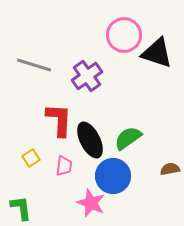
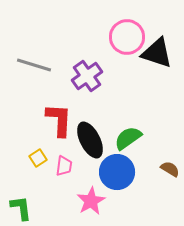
pink circle: moved 3 px right, 2 px down
yellow square: moved 7 px right
brown semicircle: rotated 42 degrees clockwise
blue circle: moved 4 px right, 4 px up
pink star: moved 2 px up; rotated 20 degrees clockwise
